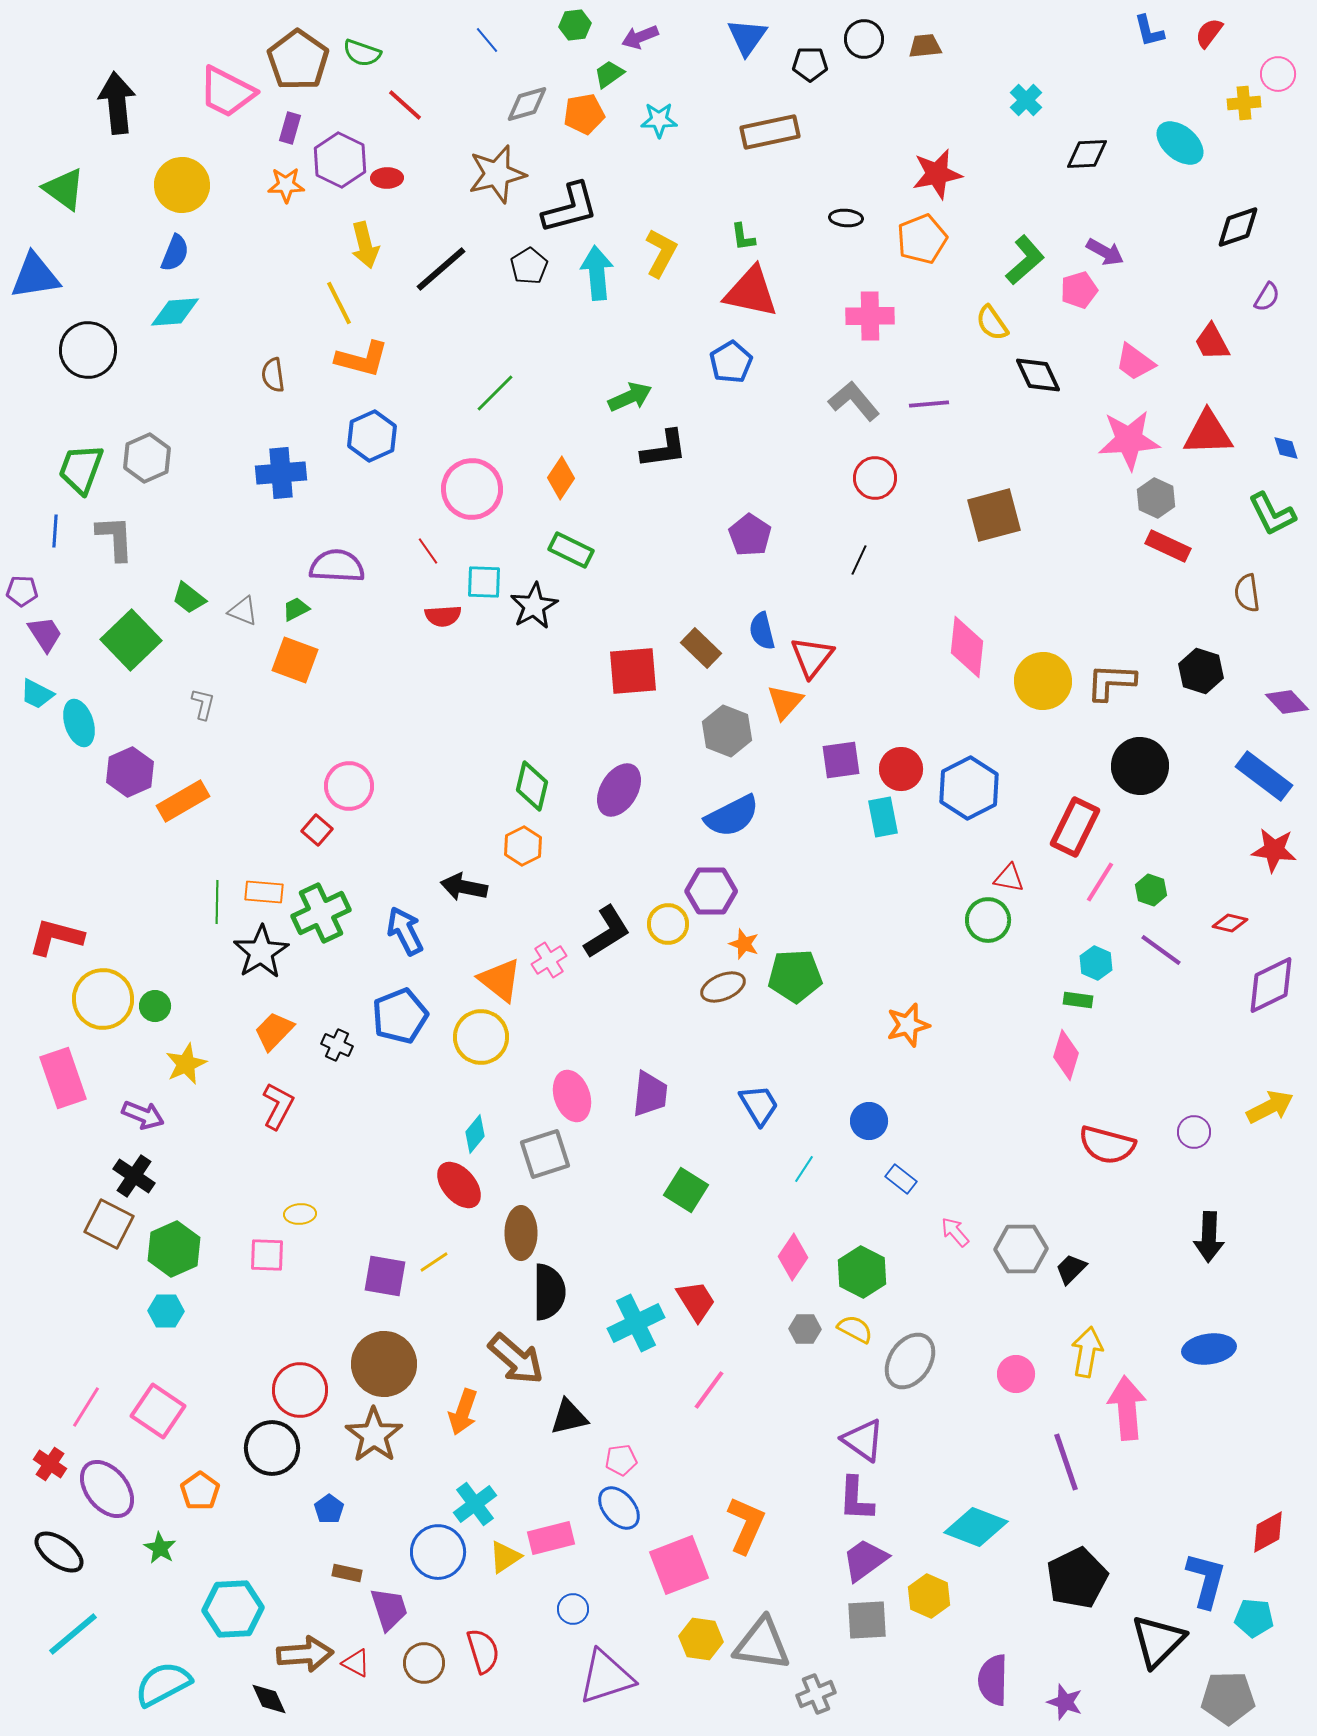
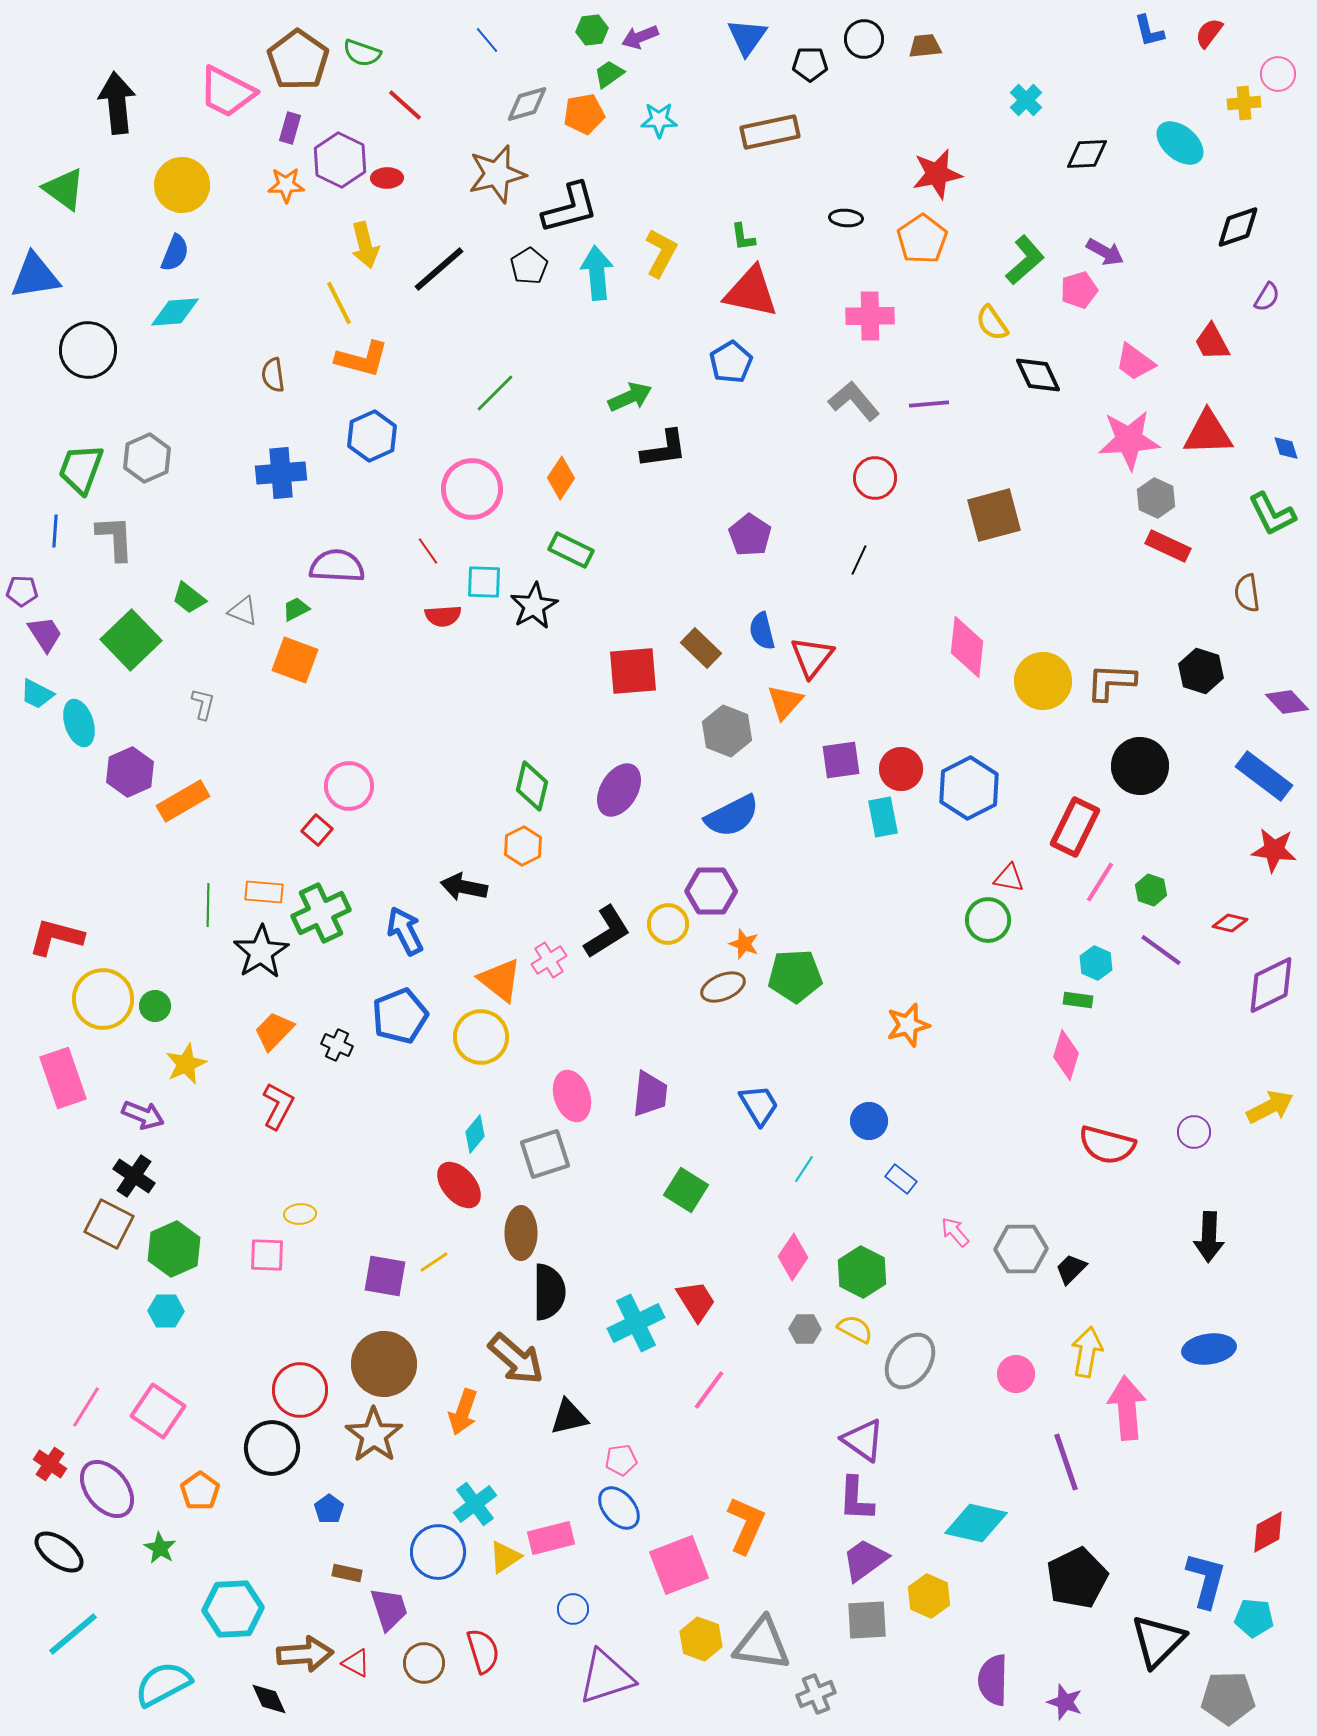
green hexagon at (575, 25): moved 17 px right, 5 px down
orange pentagon at (922, 239): rotated 12 degrees counterclockwise
black line at (441, 269): moved 2 px left
green line at (217, 902): moved 9 px left, 3 px down
cyan diamond at (976, 1527): moved 4 px up; rotated 8 degrees counterclockwise
yellow hexagon at (701, 1639): rotated 12 degrees clockwise
